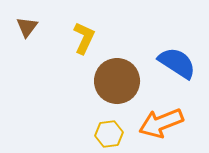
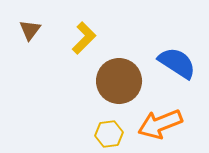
brown triangle: moved 3 px right, 3 px down
yellow L-shape: rotated 20 degrees clockwise
brown circle: moved 2 px right
orange arrow: moved 1 px left, 1 px down
